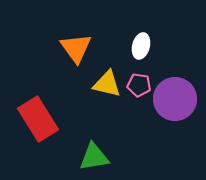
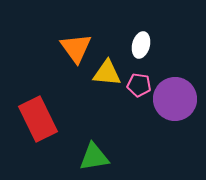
white ellipse: moved 1 px up
yellow triangle: moved 11 px up; rotated 8 degrees counterclockwise
red rectangle: rotated 6 degrees clockwise
